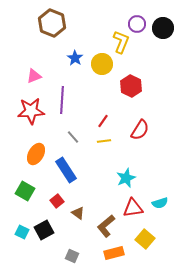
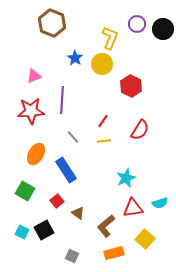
black circle: moved 1 px down
yellow L-shape: moved 11 px left, 4 px up
